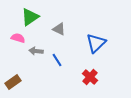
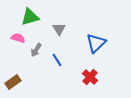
green triangle: rotated 18 degrees clockwise
gray triangle: rotated 32 degrees clockwise
gray arrow: moved 1 px up; rotated 64 degrees counterclockwise
